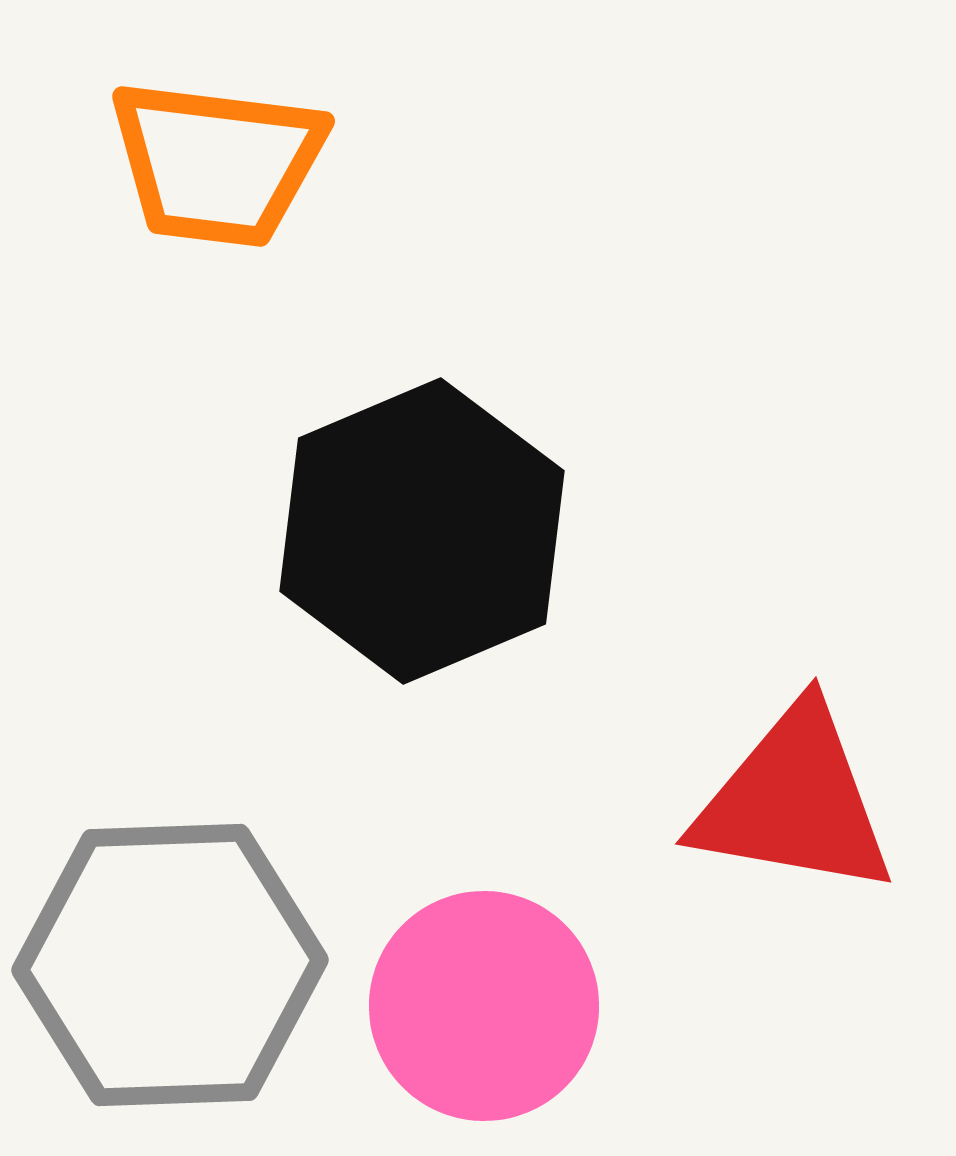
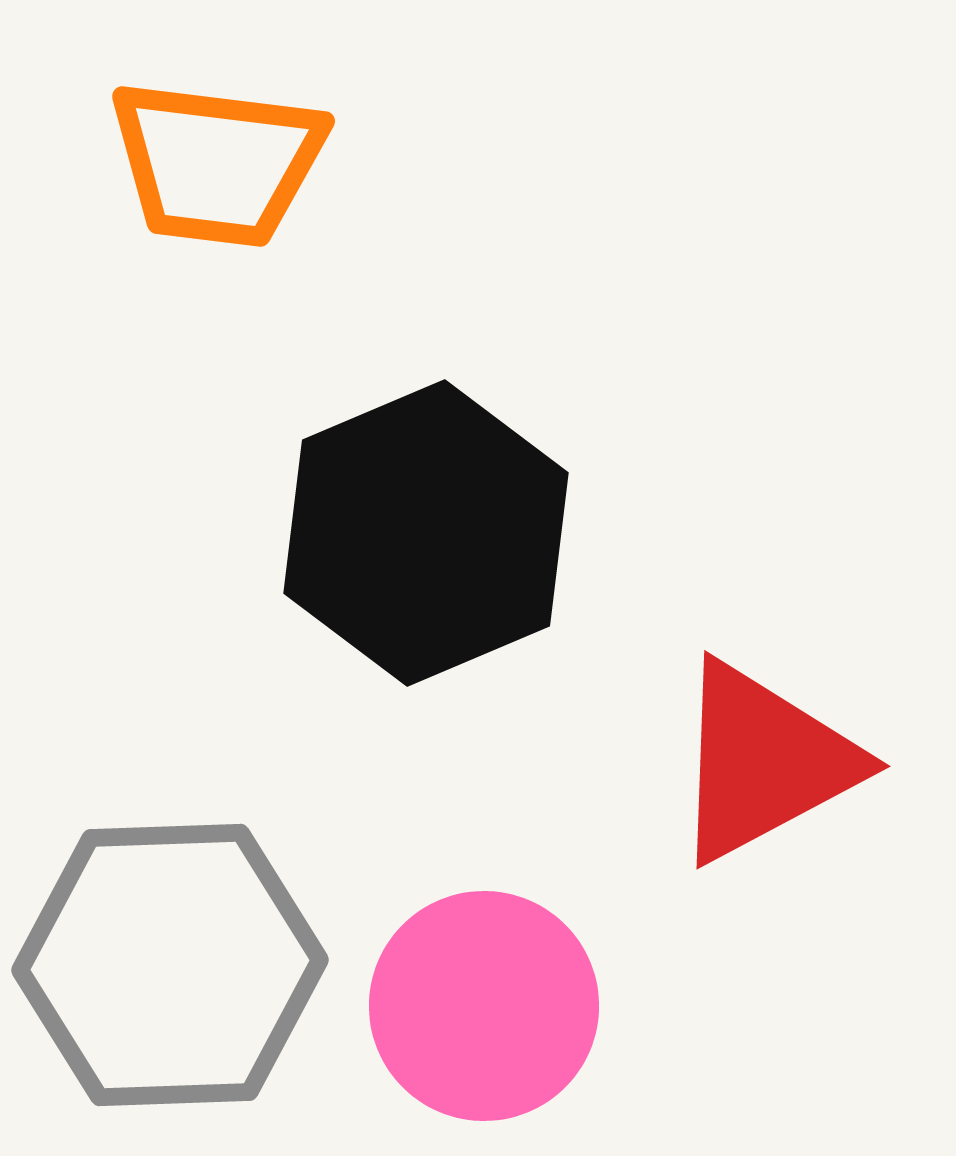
black hexagon: moved 4 px right, 2 px down
red triangle: moved 30 px left, 39 px up; rotated 38 degrees counterclockwise
